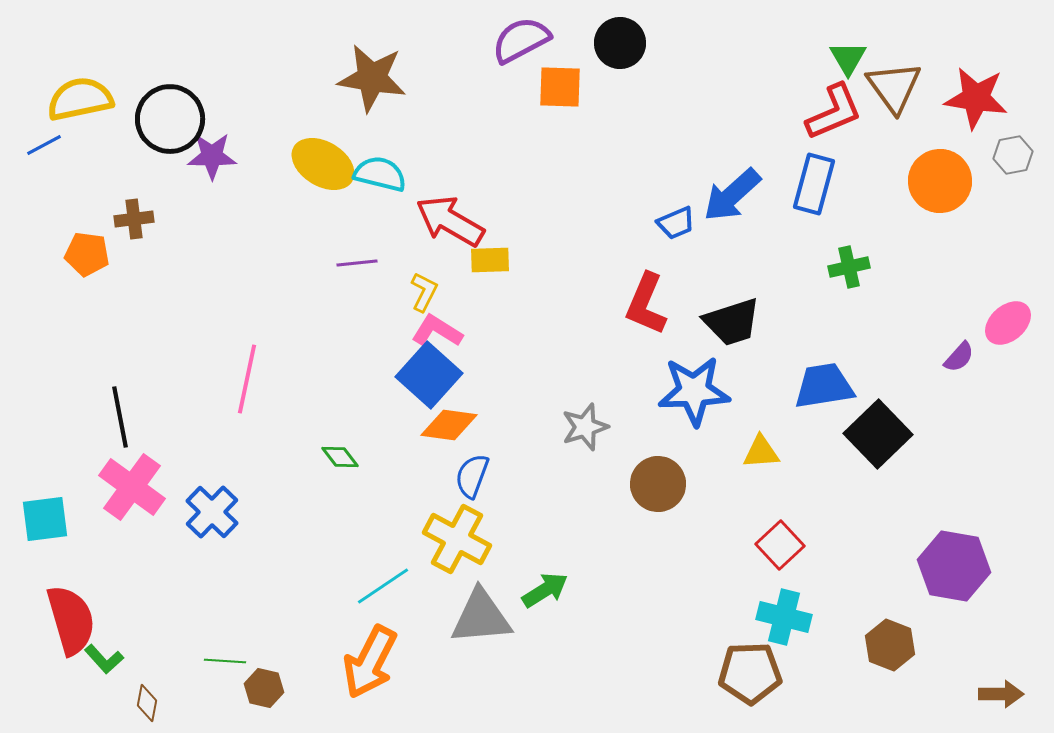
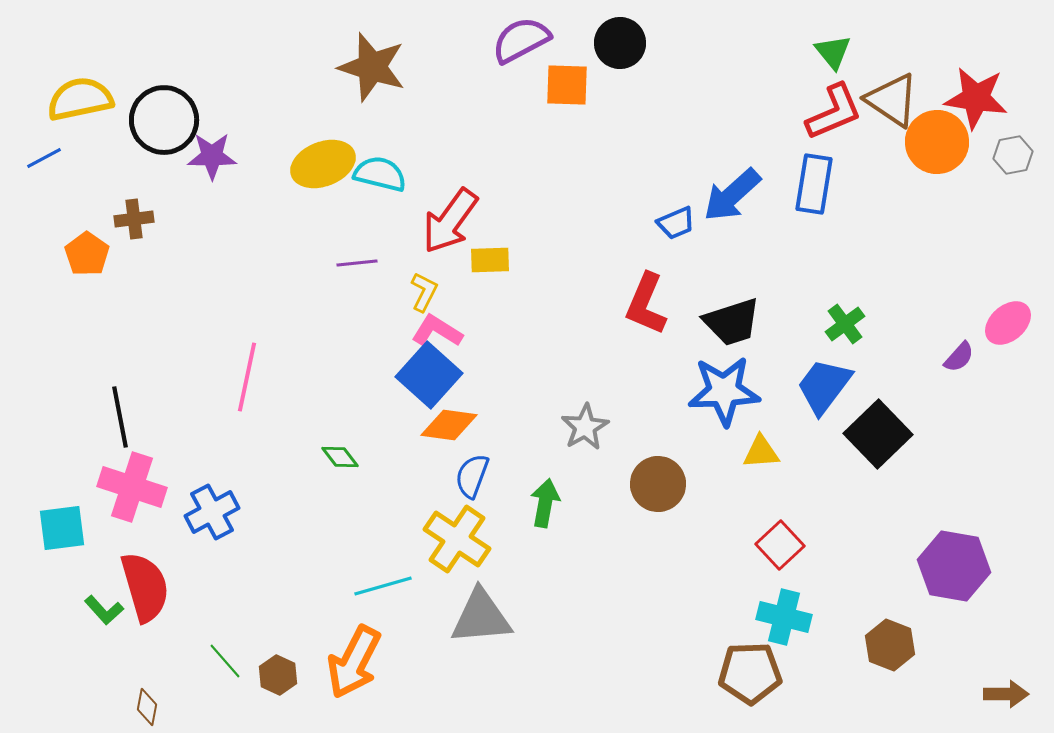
green triangle at (848, 58): moved 15 px left, 6 px up; rotated 9 degrees counterclockwise
brown star at (372, 78): moved 11 px up; rotated 8 degrees clockwise
orange square at (560, 87): moved 7 px right, 2 px up
brown triangle at (894, 87): moved 2 px left, 13 px down; rotated 20 degrees counterclockwise
black circle at (170, 119): moved 6 px left, 1 px down
blue line at (44, 145): moved 13 px down
yellow ellipse at (323, 164): rotated 52 degrees counterclockwise
orange circle at (940, 181): moved 3 px left, 39 px up
blue rectangle at (814, 184): rotated 6 degrees counterclockwise
red arrow at (450, 221): rotated 84 degrees counterclockwise
orange pentagon at (87, 254): rotated 27 degrees clockwise
green cross at (849, 267): moved 4 px left, 57 px down; rotated 24 degrees counterclockwise
pink line at (247, 379): moved 2 px up
blue trapezoid at (824, 386): rotated 44 degrees counterclockwise
blue star at (694, 391): moved 30 px right
gray star at (585, 427): rotated 12 degrees counterclockwise
pink cross at (132, 487): rotated 18 degrees counterclockwise
blue cross at (212, 512): rotated 18 degrees clockwise
cyan square at (45, 519): moved 17 px right, 9 px down
yellow cross at (457, 539): rotated 6 degrees clockwise
cyan line at (383, 586): rotated 18 degrees clockwise
green arrow at (545, 590): moved 87 px up; rotated 48 degrees counterclockwise
red semicircle at (71, 620): moved 74 px right, 33 px up
green L-shape at (104, 659): moved 49 px up
green line at (225, 661): rotated 45 degrees clockwise
orange arrow at (370, 662): moved 16 px left
brown hexagon at (264, 688): moved 14 px right, 13 px up; rotated 12 degrees clockwise
brown arrow at (1001, 694): moved 5 px right
brown diamond at (147, 703): moved 4 px down
